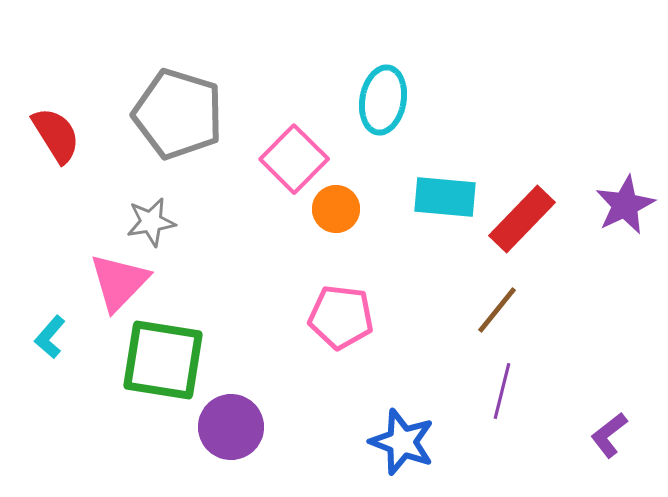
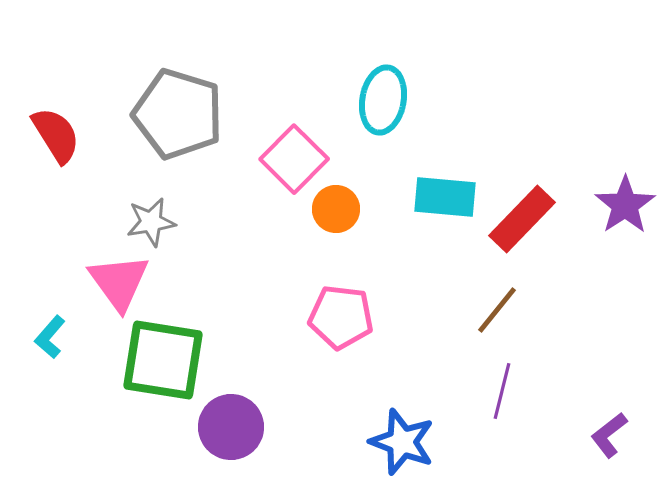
purple star: rotated 8 degrees counterclockwise
pink triangle: rotated 20 degrees counterclockwise
